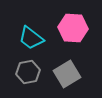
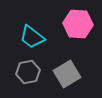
pink hexagon: moved 5 px right, 4 px up
cyan trapezoid: moved 1 px right, 1 px up
